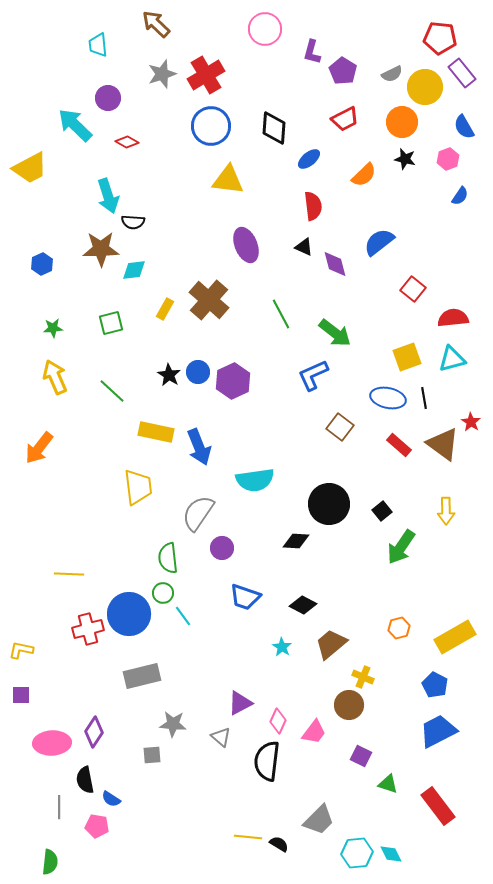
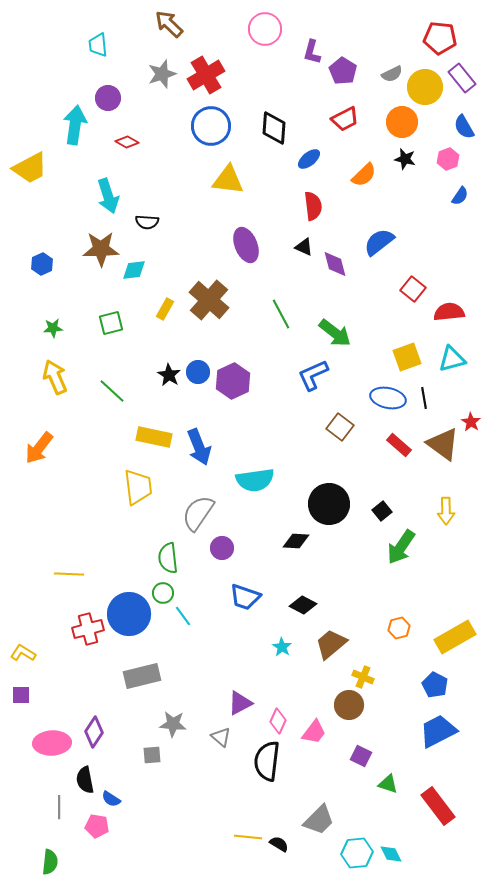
brown arrow at (156, 24): moved 13 px right
purple rectangle at (462, 73): moved 5 px down
cyan arrow at (75, 125): rotated 54 degrees clockwise
black semicircle at (133, 222): moved 14 px right
red semicircle at (453, 318): moved 4 px left, 6 px up
yellow rectangle at (156, 432): moved 2 px left, 5 px down
yellow L-shape at (21, 650): moved 2 px right, 3 px down; rotated 20 degrees clockwise
